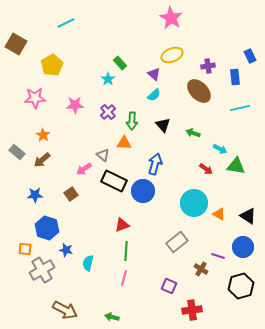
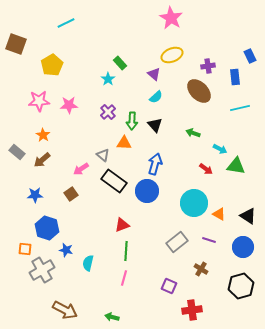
brown square at (16, 44): rotated 10 degrees counterclockwise
cyan semicircle at (154, 95): moved 2 px right, 2 px down
pink star at (35, 98): moved 4 px right, 3 px down
pink star at (75, 105): moved 6 px left
black triangle at (163, 125): moved 8 px left
pink arrow at (84, 169): moved 3 px left
black rectangle at (114, 181): rotated 10 degrees clockwise
blue circle at (143, 191): moved 4 px right
purple line at (218, 256): moved 9 px left, 16 px up
